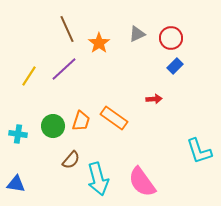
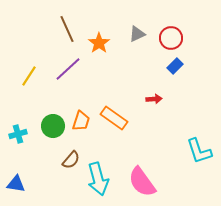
purple line: moved 4 px right
cyan cross: rotated 24 degrees counterclockwise
